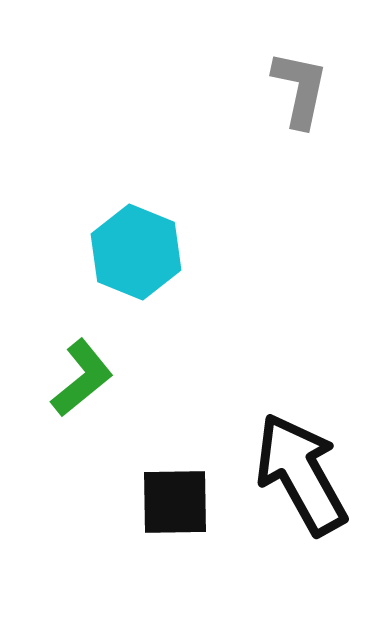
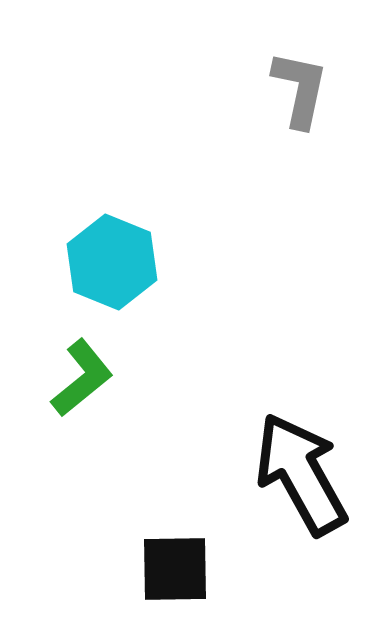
cyan hexagon: moved 24 px left, 10 px down
black square: moved 67 px down
